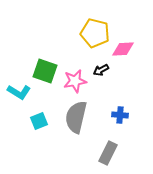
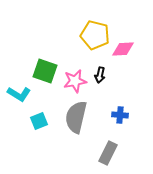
yellow pentagon: moved 2 px down
black arrow: moved 1 px left, 5 px down; rotated 49 degrees counterclockwise
cyan L-shape: moved 2 px down
